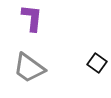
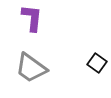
gray trapezoid: moved 2 px right
